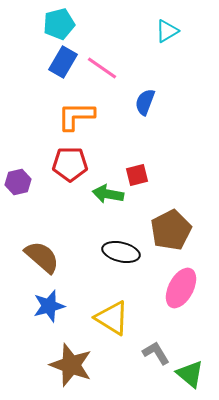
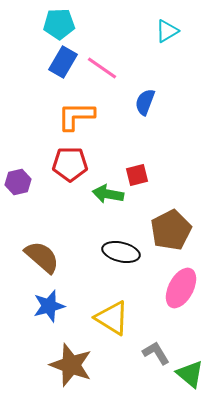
cyan pentagon: rotated 12 degrees clockwise
